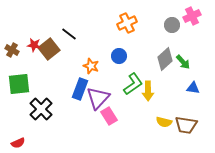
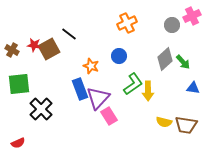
brown square: rotated 10 degrees clockwise
blue rectangle: rotated 40 degrees counterclockwise
